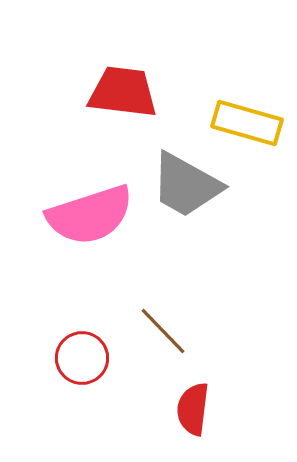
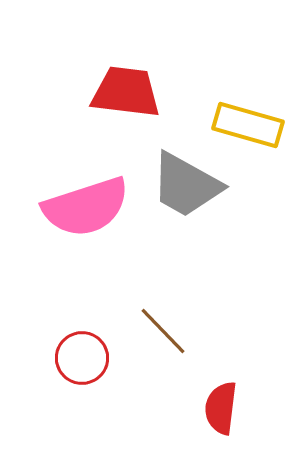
red trapezoid: moved 3 px right
yellow rectangle: moved 1 px right, 2 px down
pink semicircle: moved 4 px left, 8 px up
red semicircle: moved 28 px right, 1 px up
